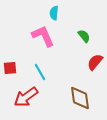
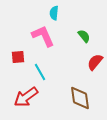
red square: moved 8 px right, 11 px up
